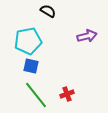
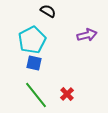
purple arrow: moved 1 px up
cyan pentagon: moved 4 px right, 1 px up; rotated 16 degrees counterclockwise
blue square: moved 3 px right, 3 px up
red cross: rotated 24 degrees counterclockwise
